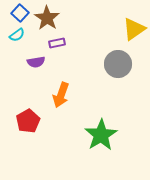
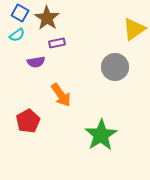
blue square: rotated 12 degrees counterclockwise
gray circle: moved 3 px left, 3 px down
orange arrow: rotated 55 degrees counterclockwise
